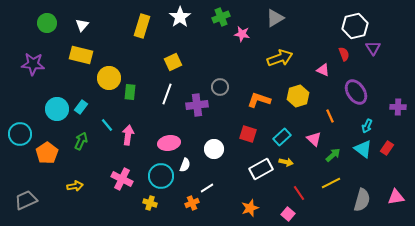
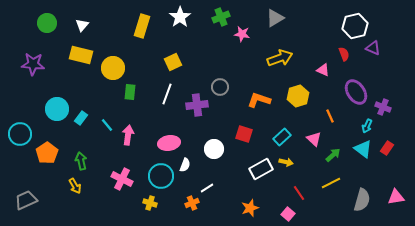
purple triangle at (373, 48): rotated 35 degrees counterclockwise
yellow circle at (109, 78): moved 4 px right, 10 px up
cyan rectangle at (81, 107): moved 11 px down
purple cross at (398, 107): moved 15 px left; rotated 21 degrees clockwise
red square at (248, 134): moved 4 px left
green arrow at (81, 141): moved 20 px down; rotated 36 degrees counterclockwise
yellow arrow at (75, 186): rotated 70 degrees clockwise
